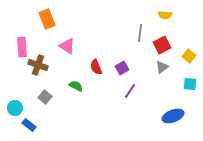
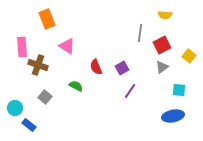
cyan square: moved 11 px left, 6 px down
blue ellipse: rotated 10 degrees clockwise
